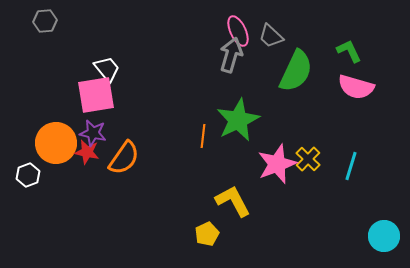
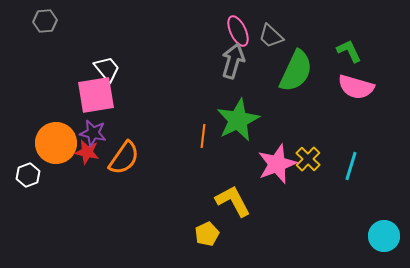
gray arrow: moved 2 px right, 6 px down
